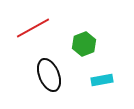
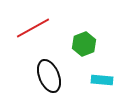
black ellipse: moved 1 px down
cyan rectangle: rotated 15 degrees clockwise
